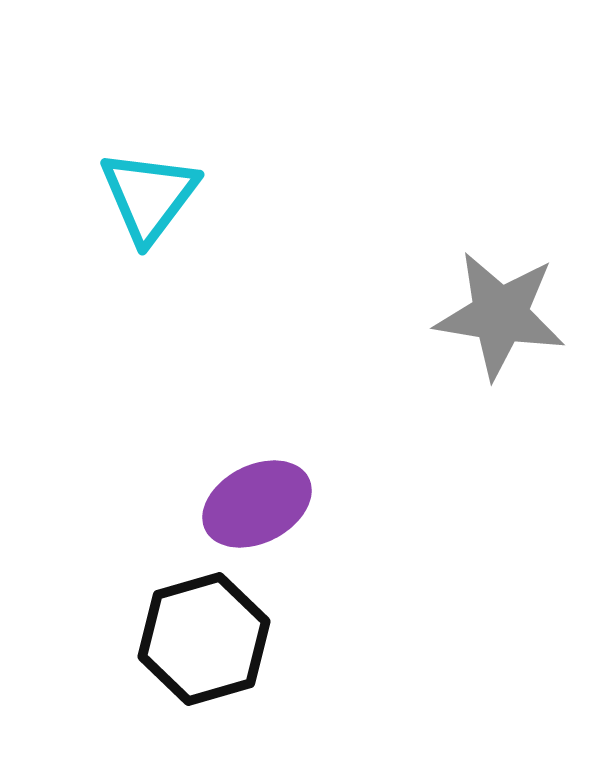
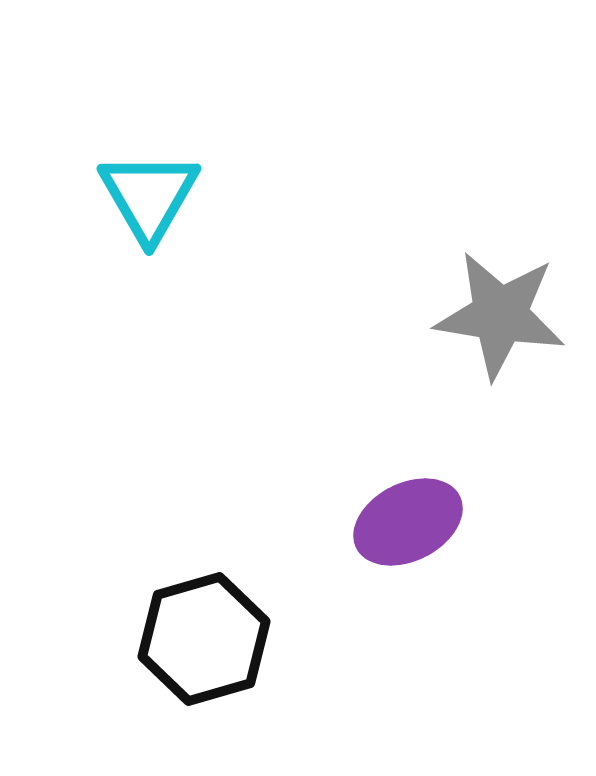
cyan triangle: rotated 7 degrees counterclockwise
purple ellipse: moved 151 px right, 18 px down
